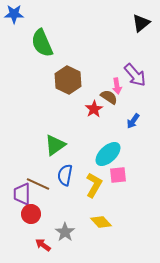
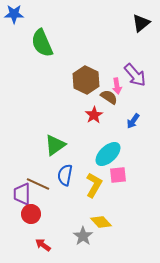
brown hexagon: moved 18 px right
red star: moved 6 px down
gray star: moved 18 px right, 4 px down
